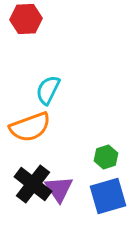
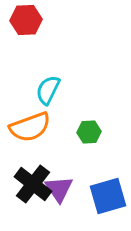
red hexagon: moved 1 px down
green hexagon: moved 17 px left, 25 px up; rotated 15 degrees clockwise
